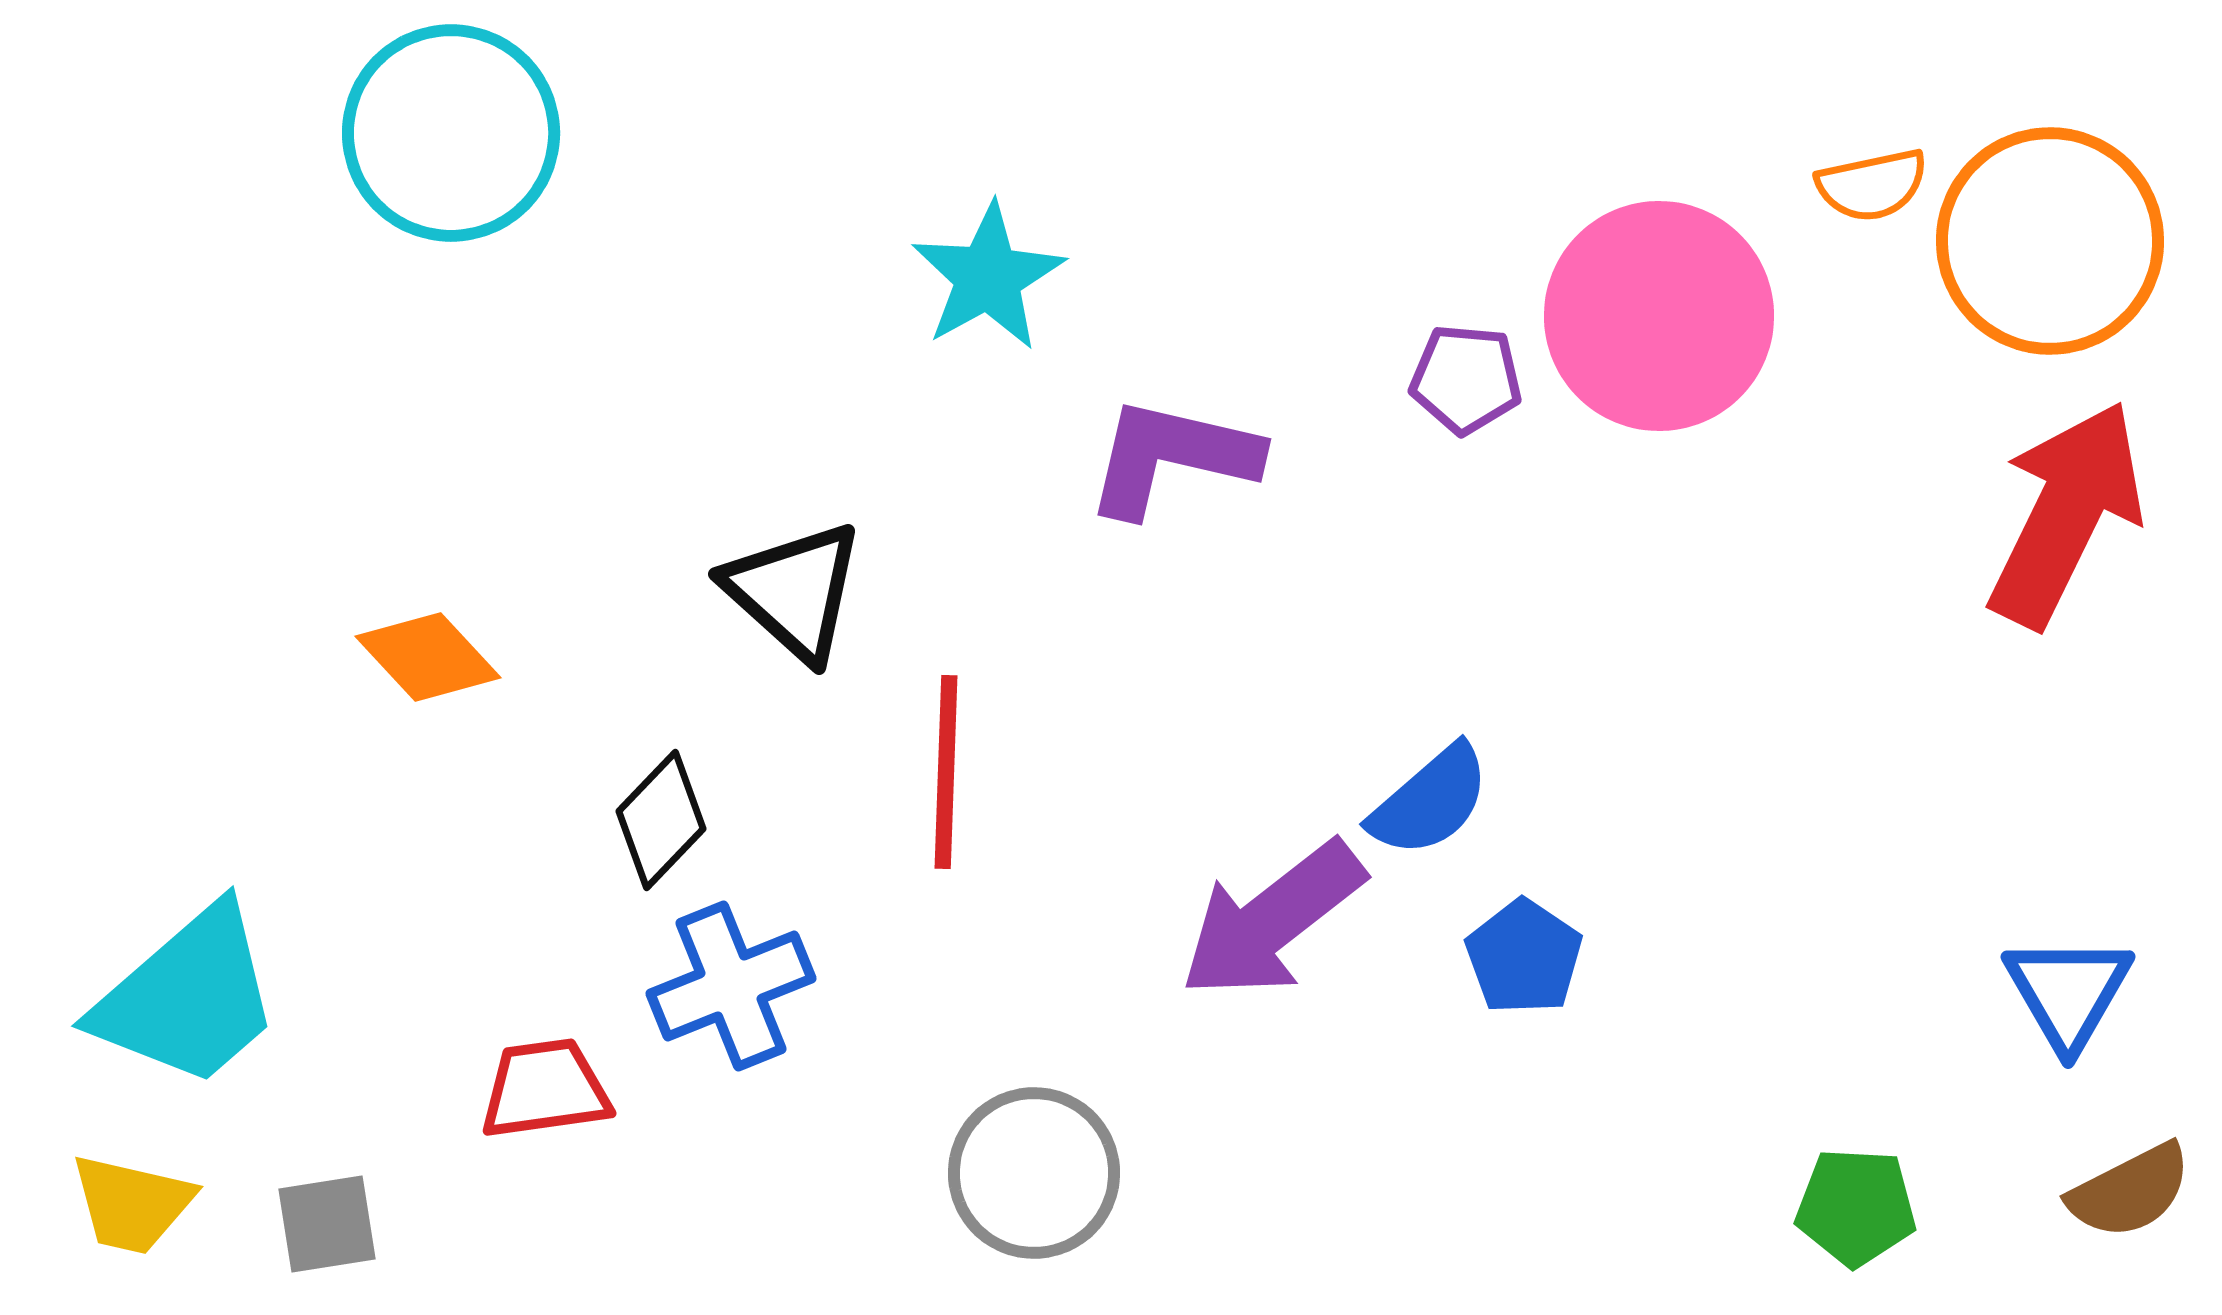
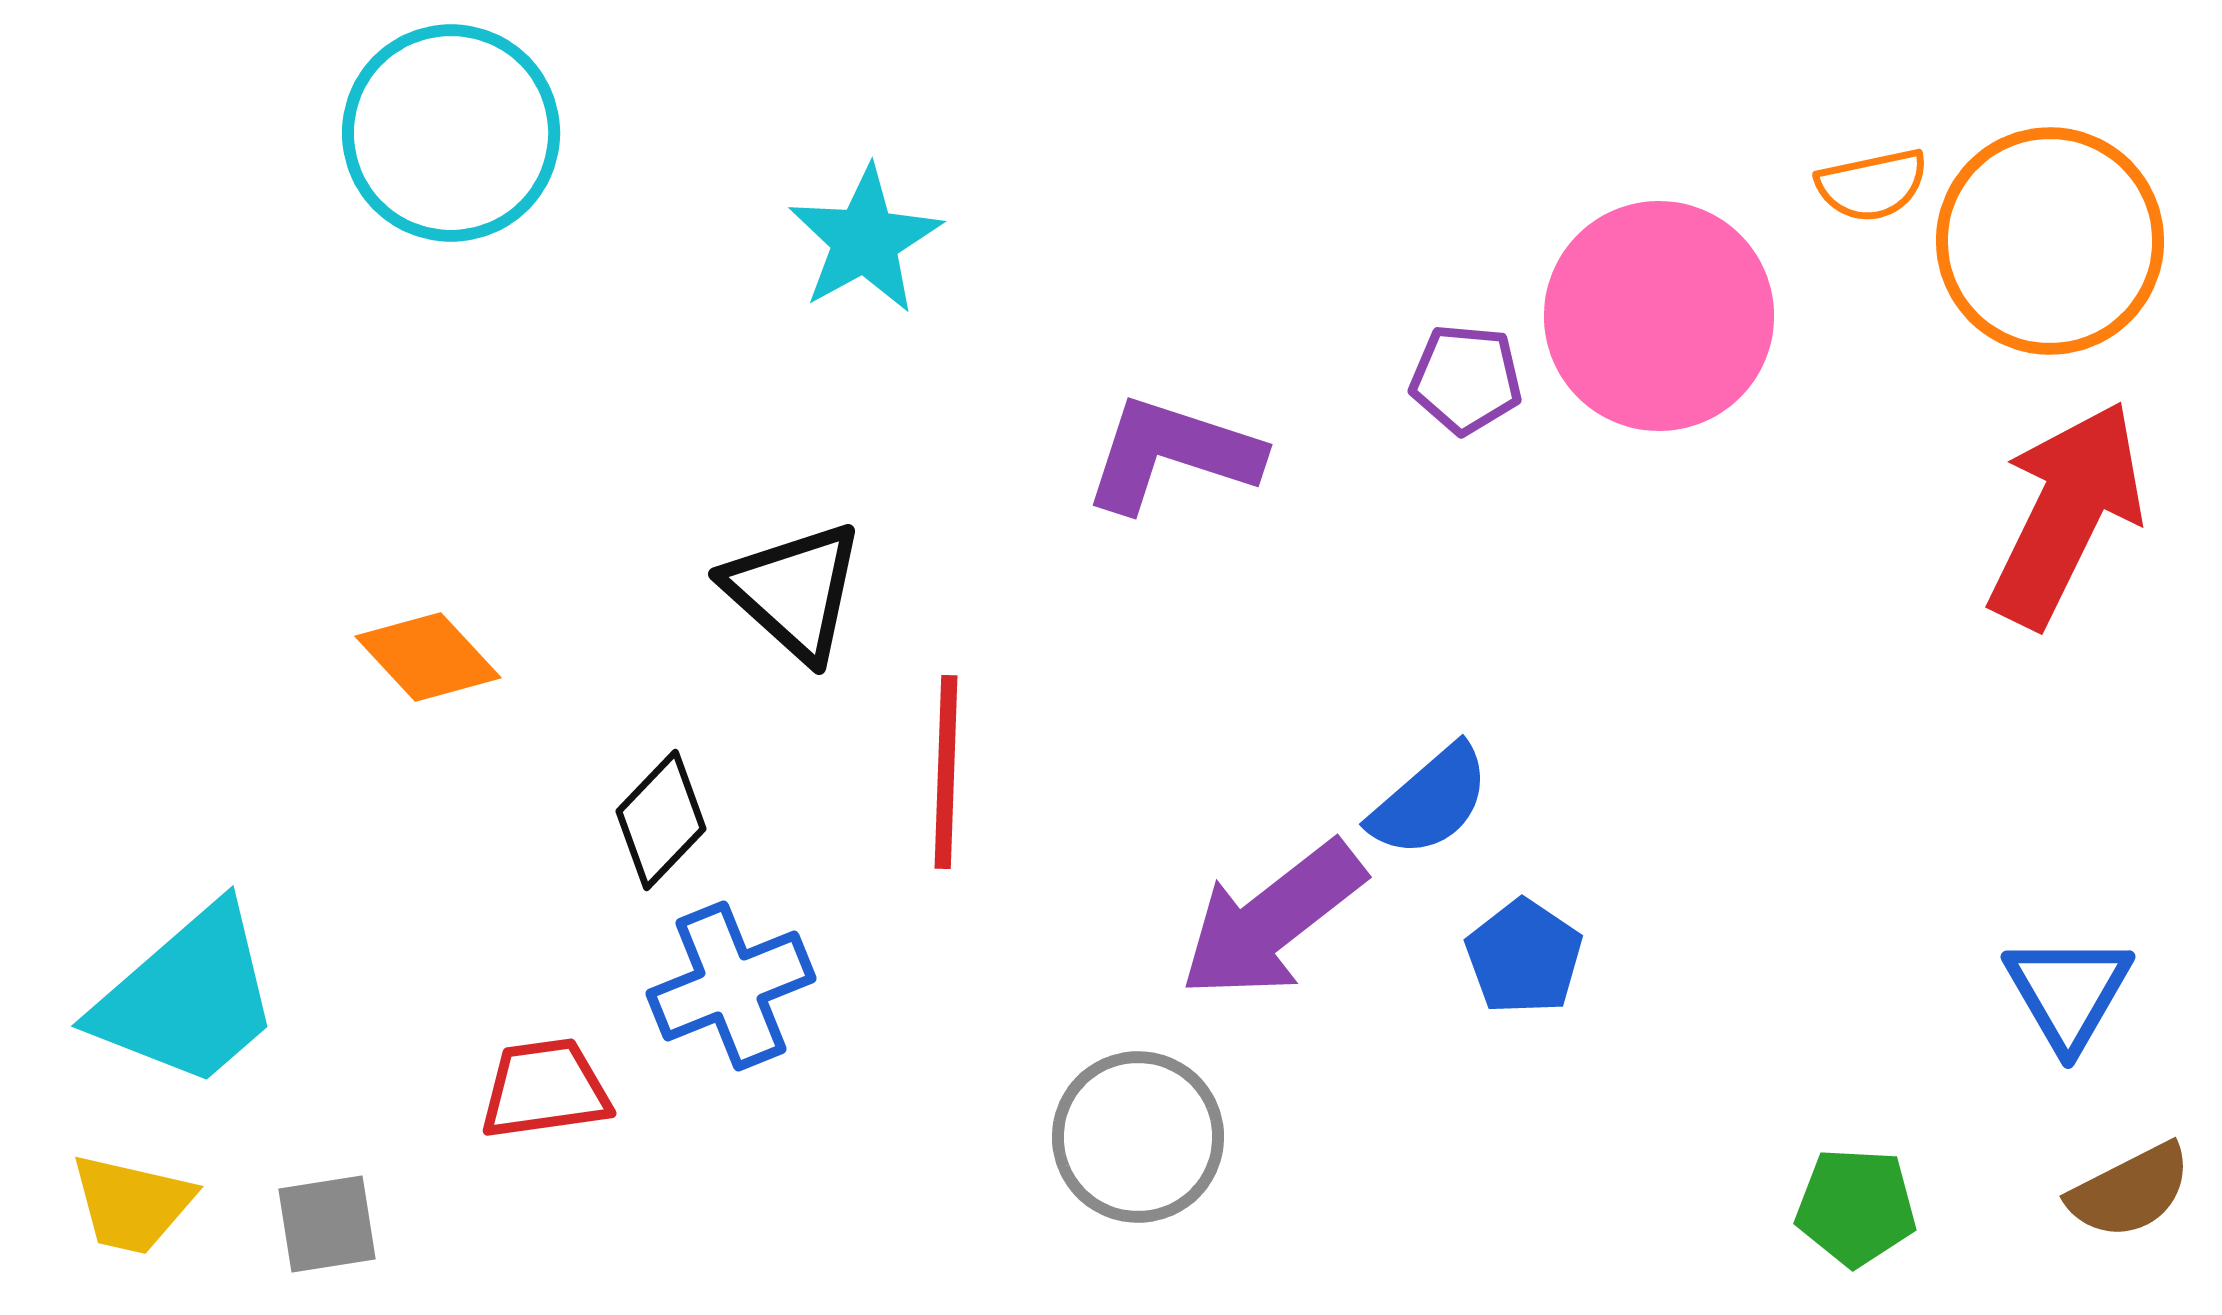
cyan star: moved 123 px left, 37 px up
purple L-shape: moved 3 px up; rotated 5 degrees clockwise
gray circle: moved 104 px right, 36 px up
